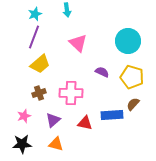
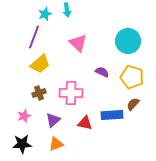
cyan star: moved 10 px right
orange triangle: rotated 35 degrees counterclockwise
